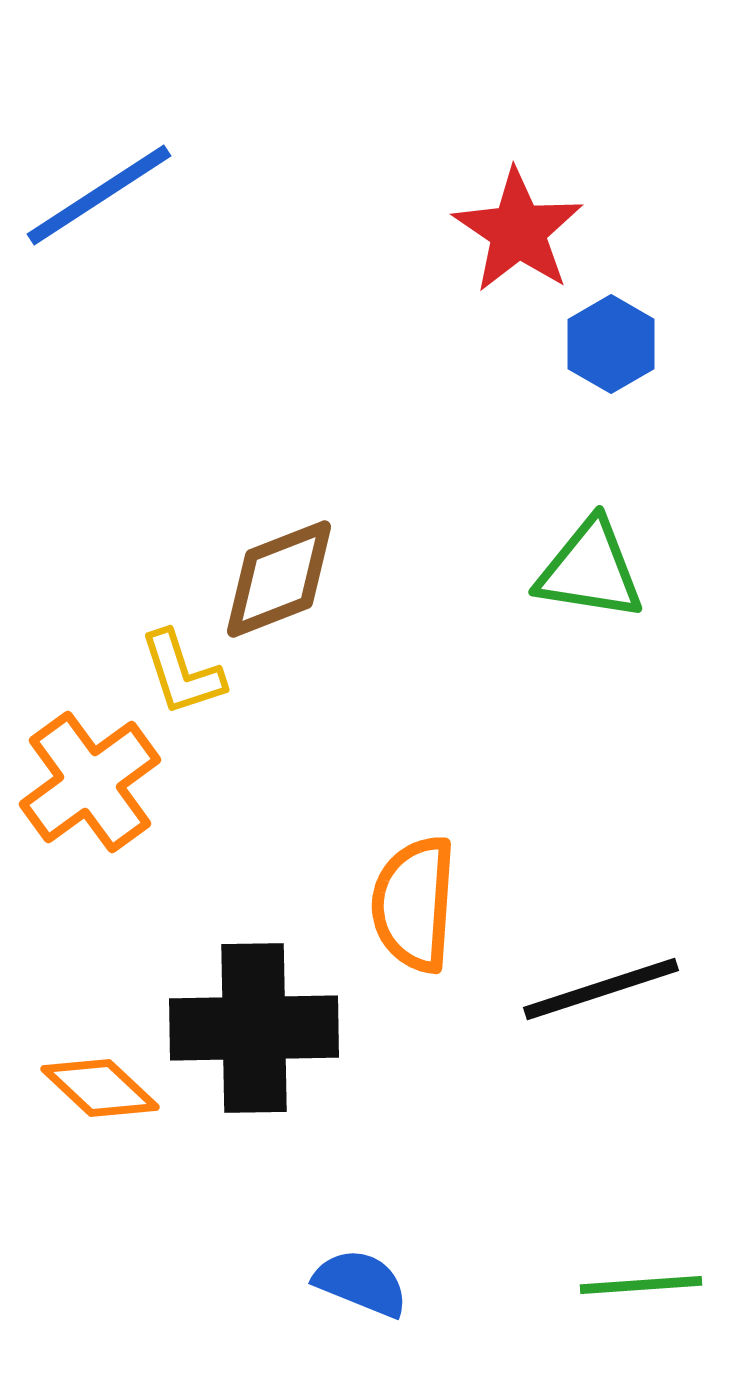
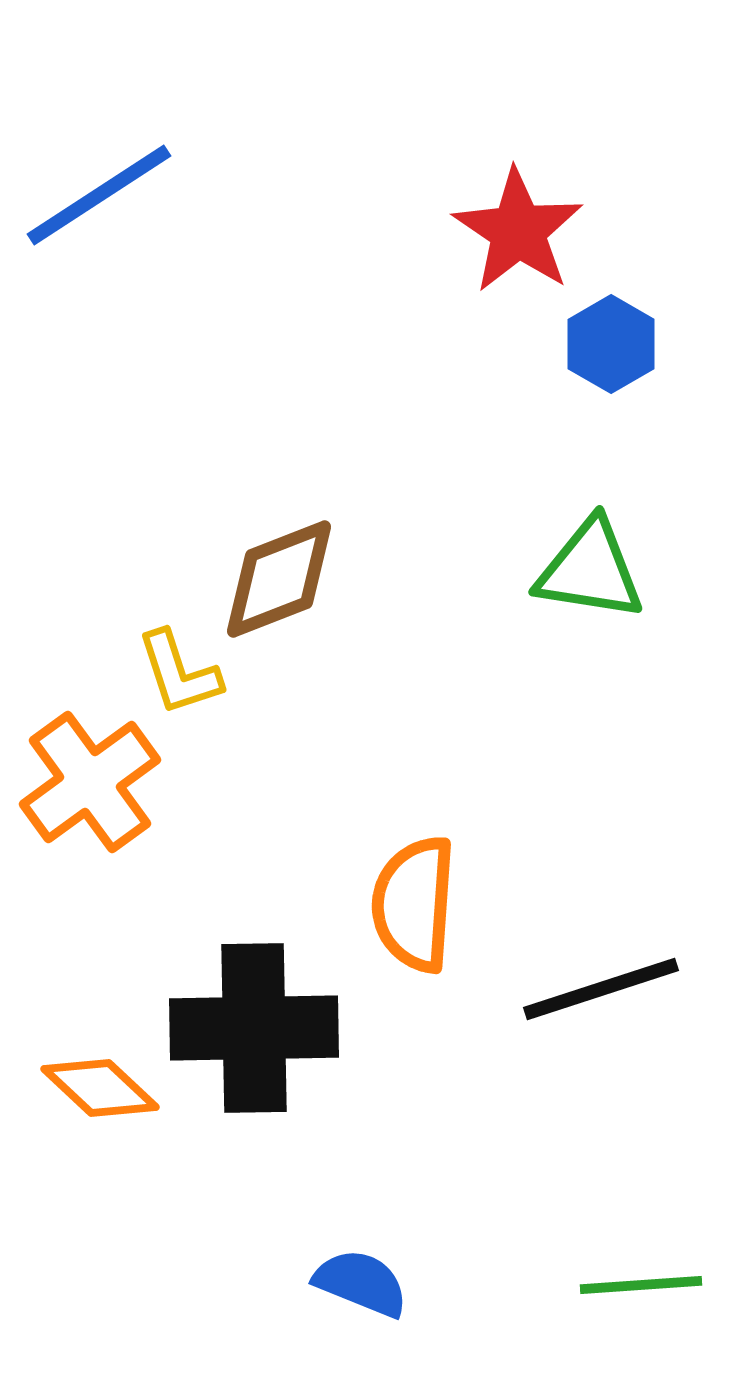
yellow L-shape: moved 3 px left
